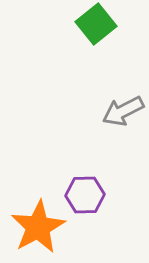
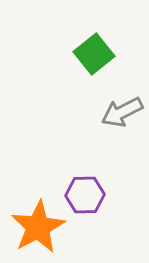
green square: moved 2 px left, 30 px down
gray arrow: moved 1 px left, 1 px down
